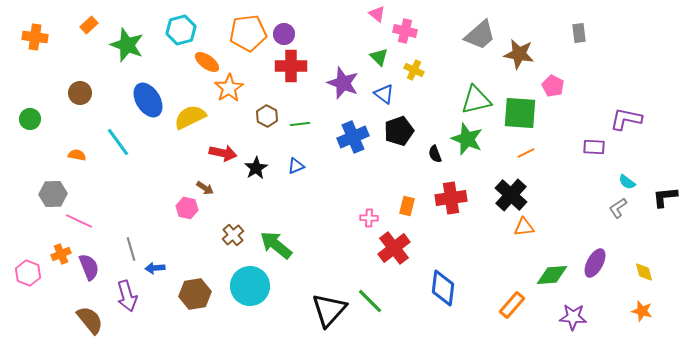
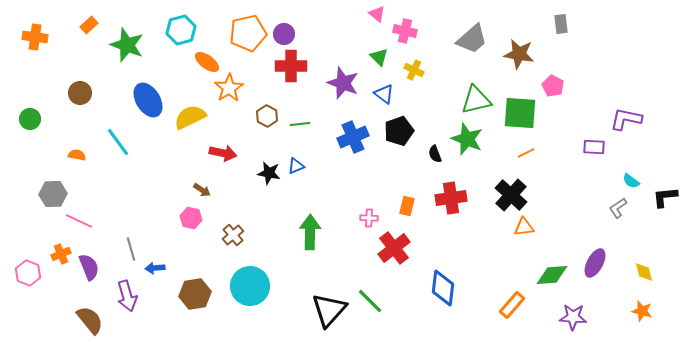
orange pentagon at (248, 33): rotated 6 degrees counterclockwise
gray rectangle at (579, 33): moved 18 px left, 9 px up
gray trapezoid at (480, 35): moved 8 px left, 4 px down
black star at (256, 168): moved 13 px right, 5 px down; rotated 30 degrees counterclockwise
cyan semicircle at (627, 182): moved 4 px right, 1 px up
brown arrow at (205, 188): moved 3 px left, 2 px down
pink hexagon at (187, 208): moved 4 px right, 10 px down
green arrow at (276, 245): moved 34 px right, 13 px up; rotated 52 degrees clockwise
